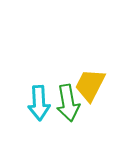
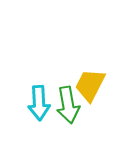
green arrow: moved 2 px down
